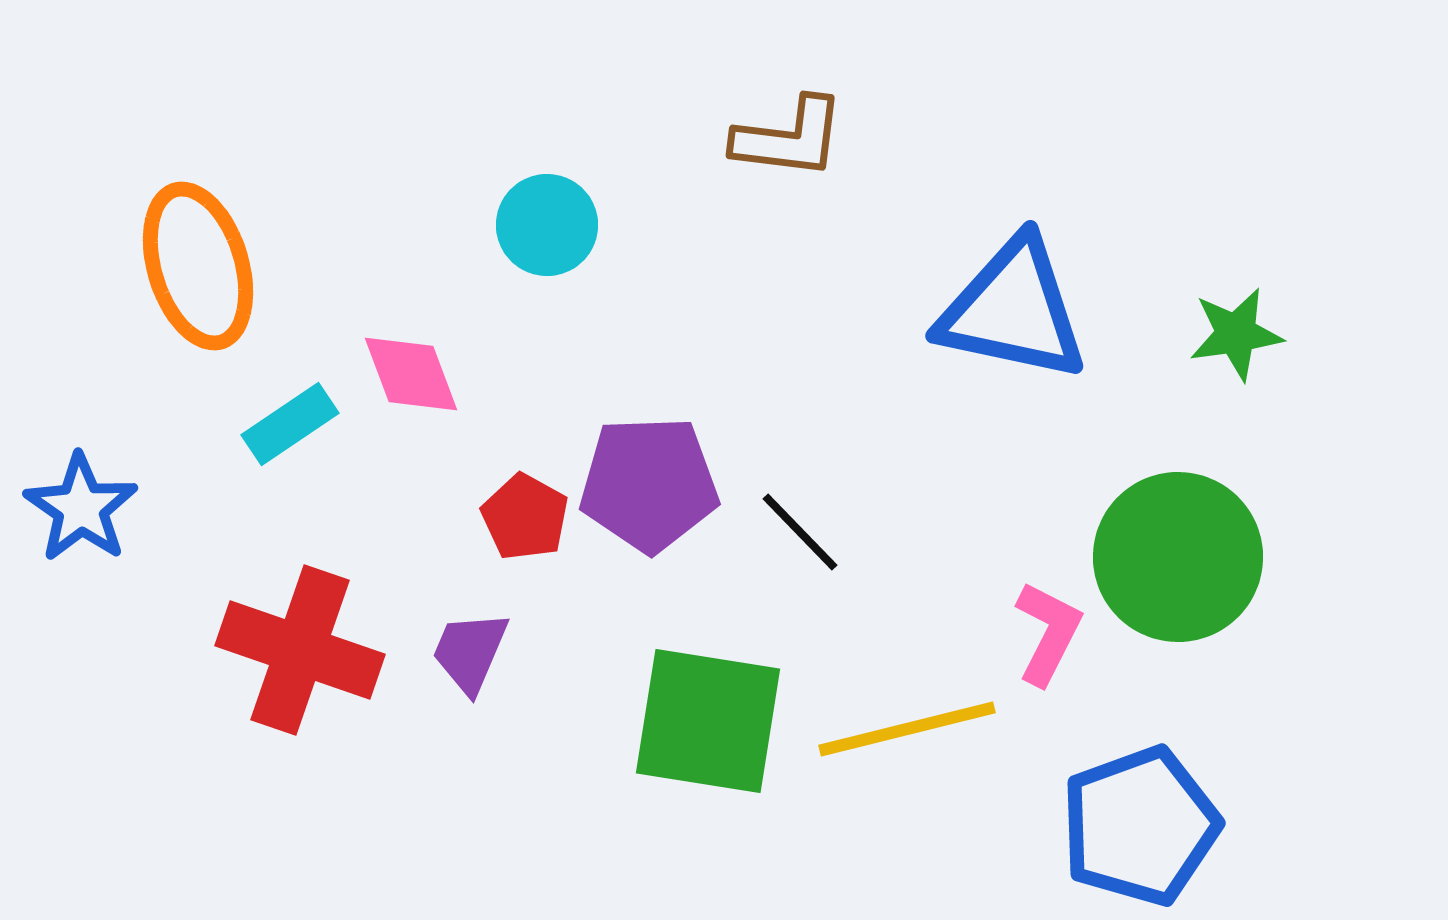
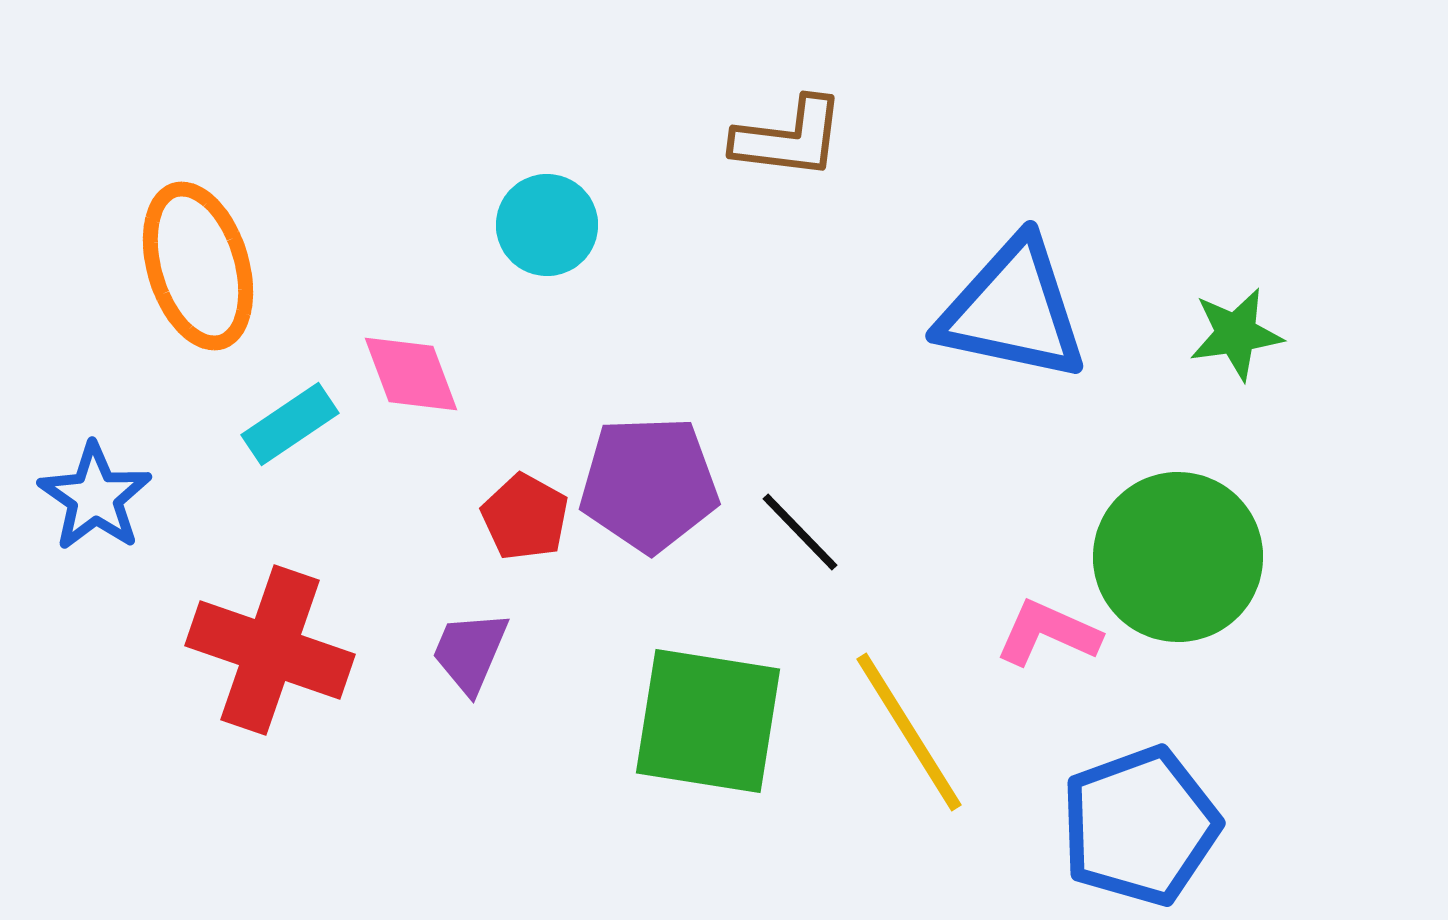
blue star: moved 14 px right, 11 px up
pink L-shape: rotated 93 degrees counterclockwise
red cross: moved 30 px left
yellow line: moved 2 px right, 3 px down; rotated 72 degrees clockwise
